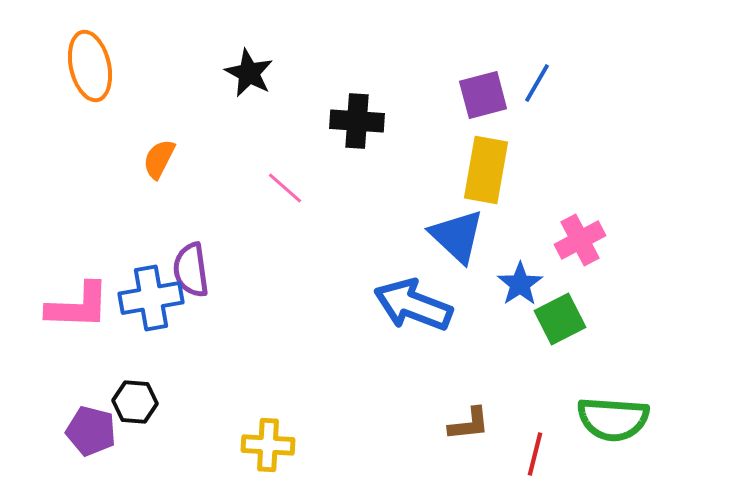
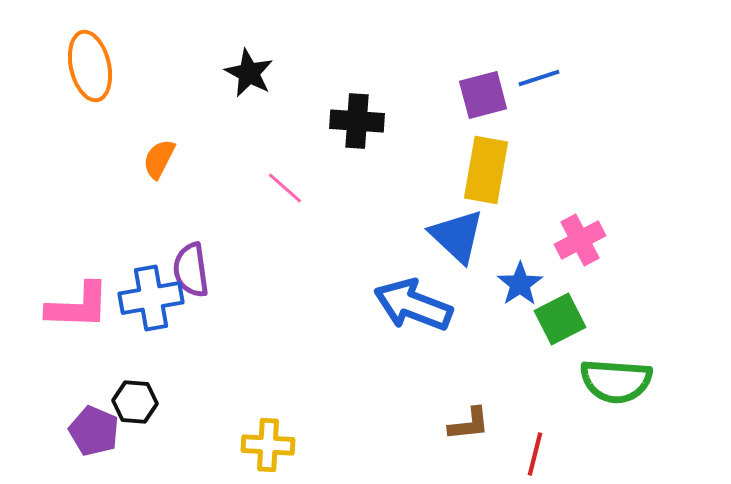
blue line: moved 2 px right, 5 px up; rotated 42 degrees clockwise
green semicircle: moved 3 px right, 38 px up
purple pentagon: moved 3 px right; rotated 9 degrees clockwise
